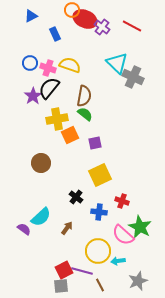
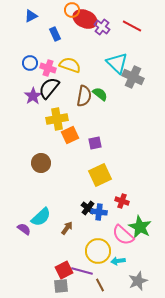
green semicircle: moved 15 px right, 20 px up
black cross: moved 12 px right, 11 px down
